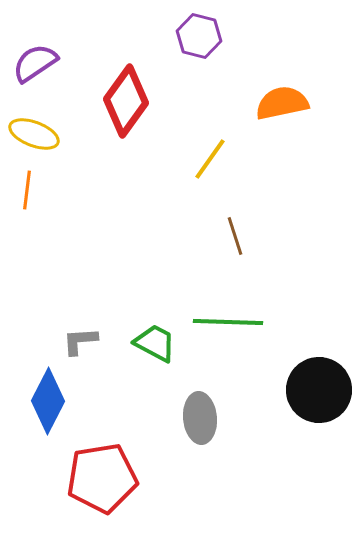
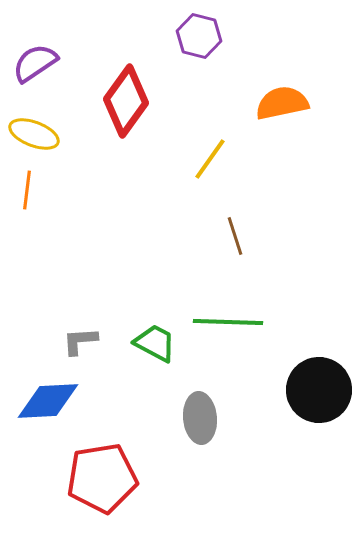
blue diamond: rotated 60 degrees clockwise
